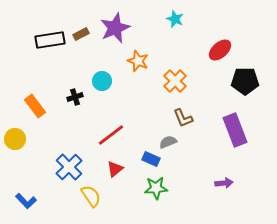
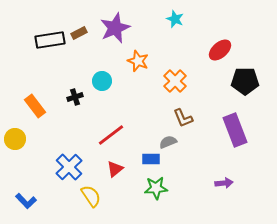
brown rectangle: moved 2 px left, 1 px up
blue rectangle: rotated 24 degrees counterclockwise
